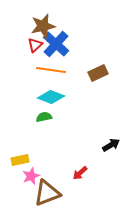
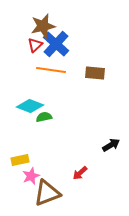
brown rectangle: moved 3 px left; rotated 30 degrees clockwise
cyan diamond: moved 21 px left, 9 px down
